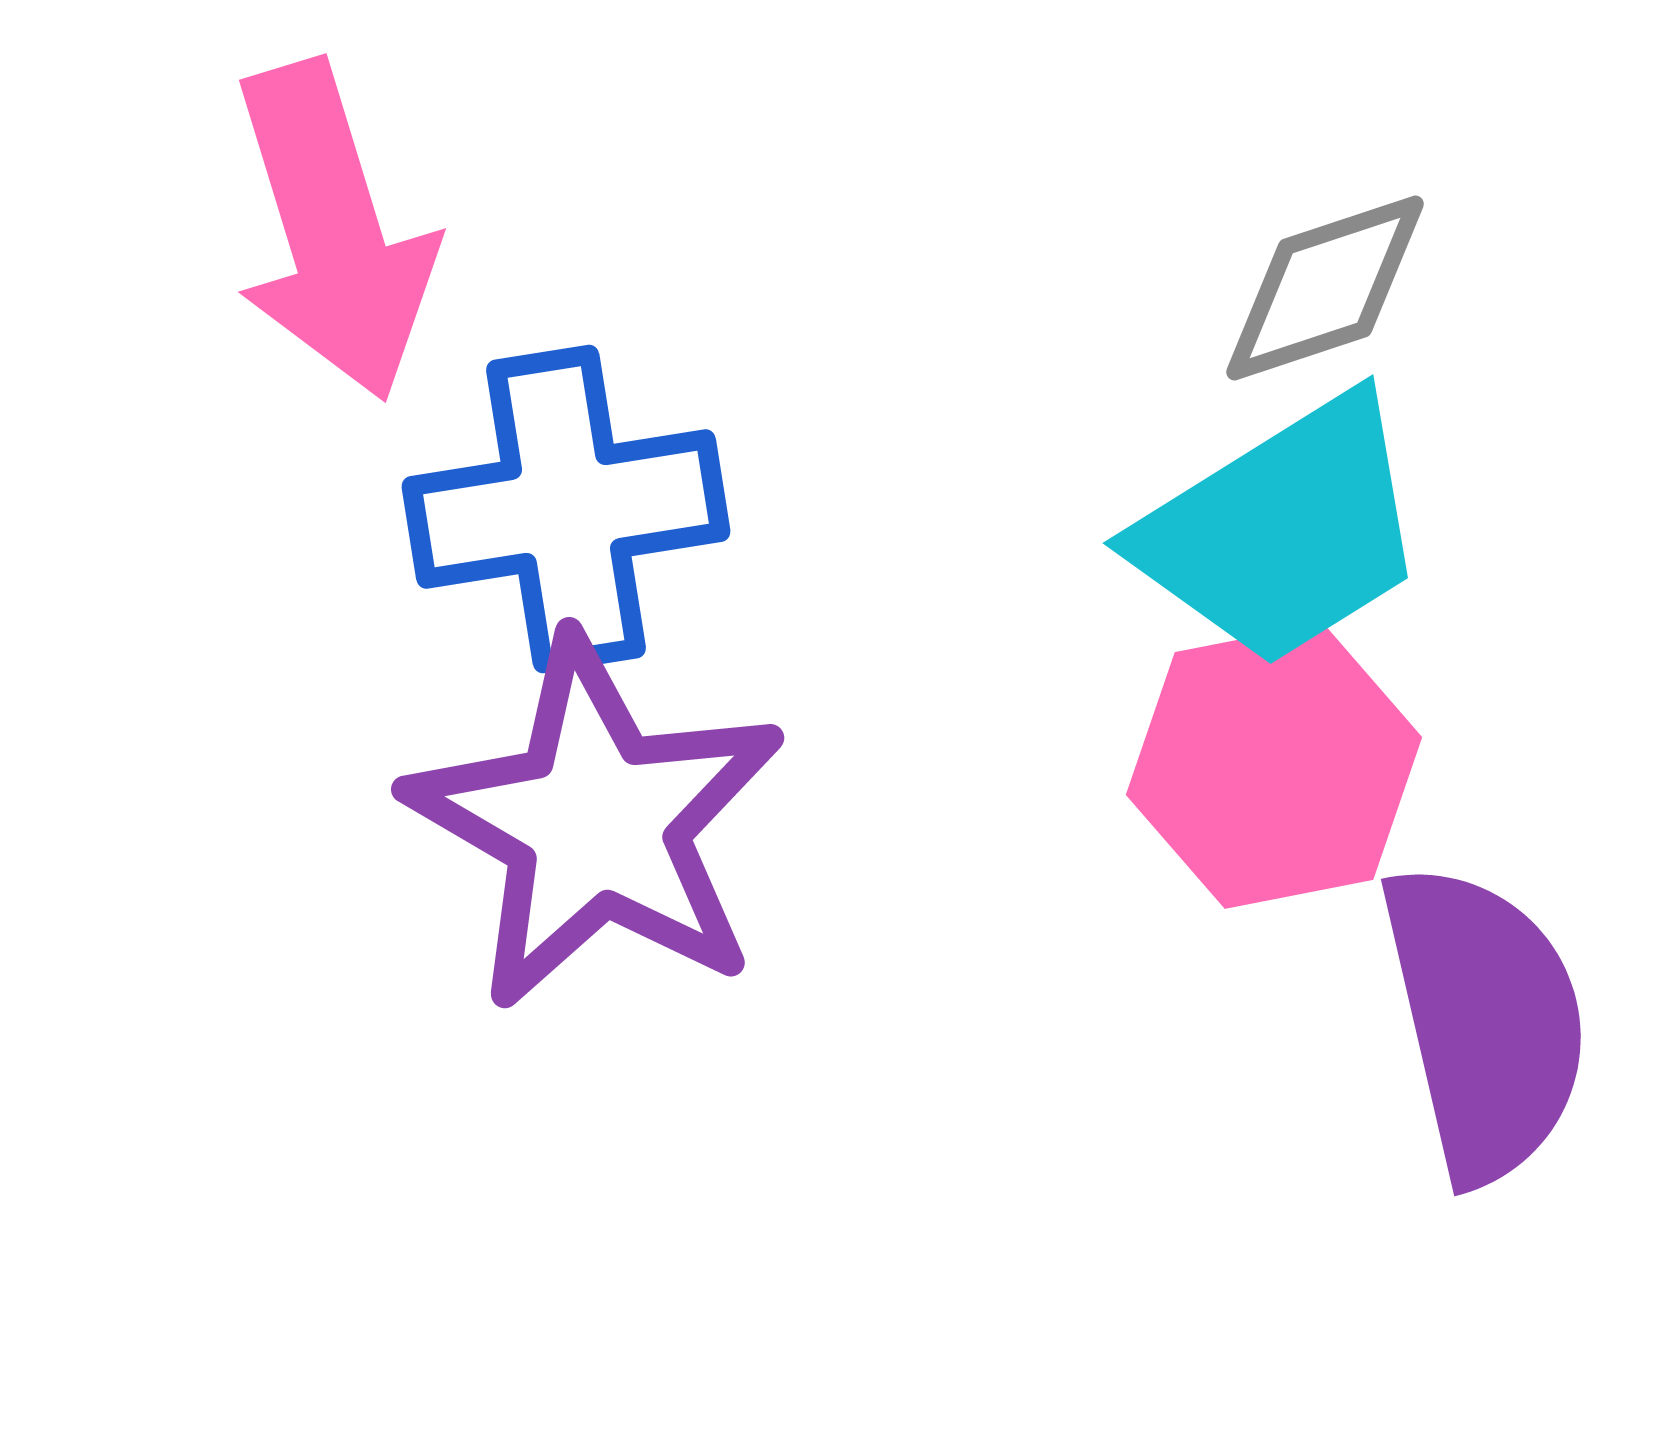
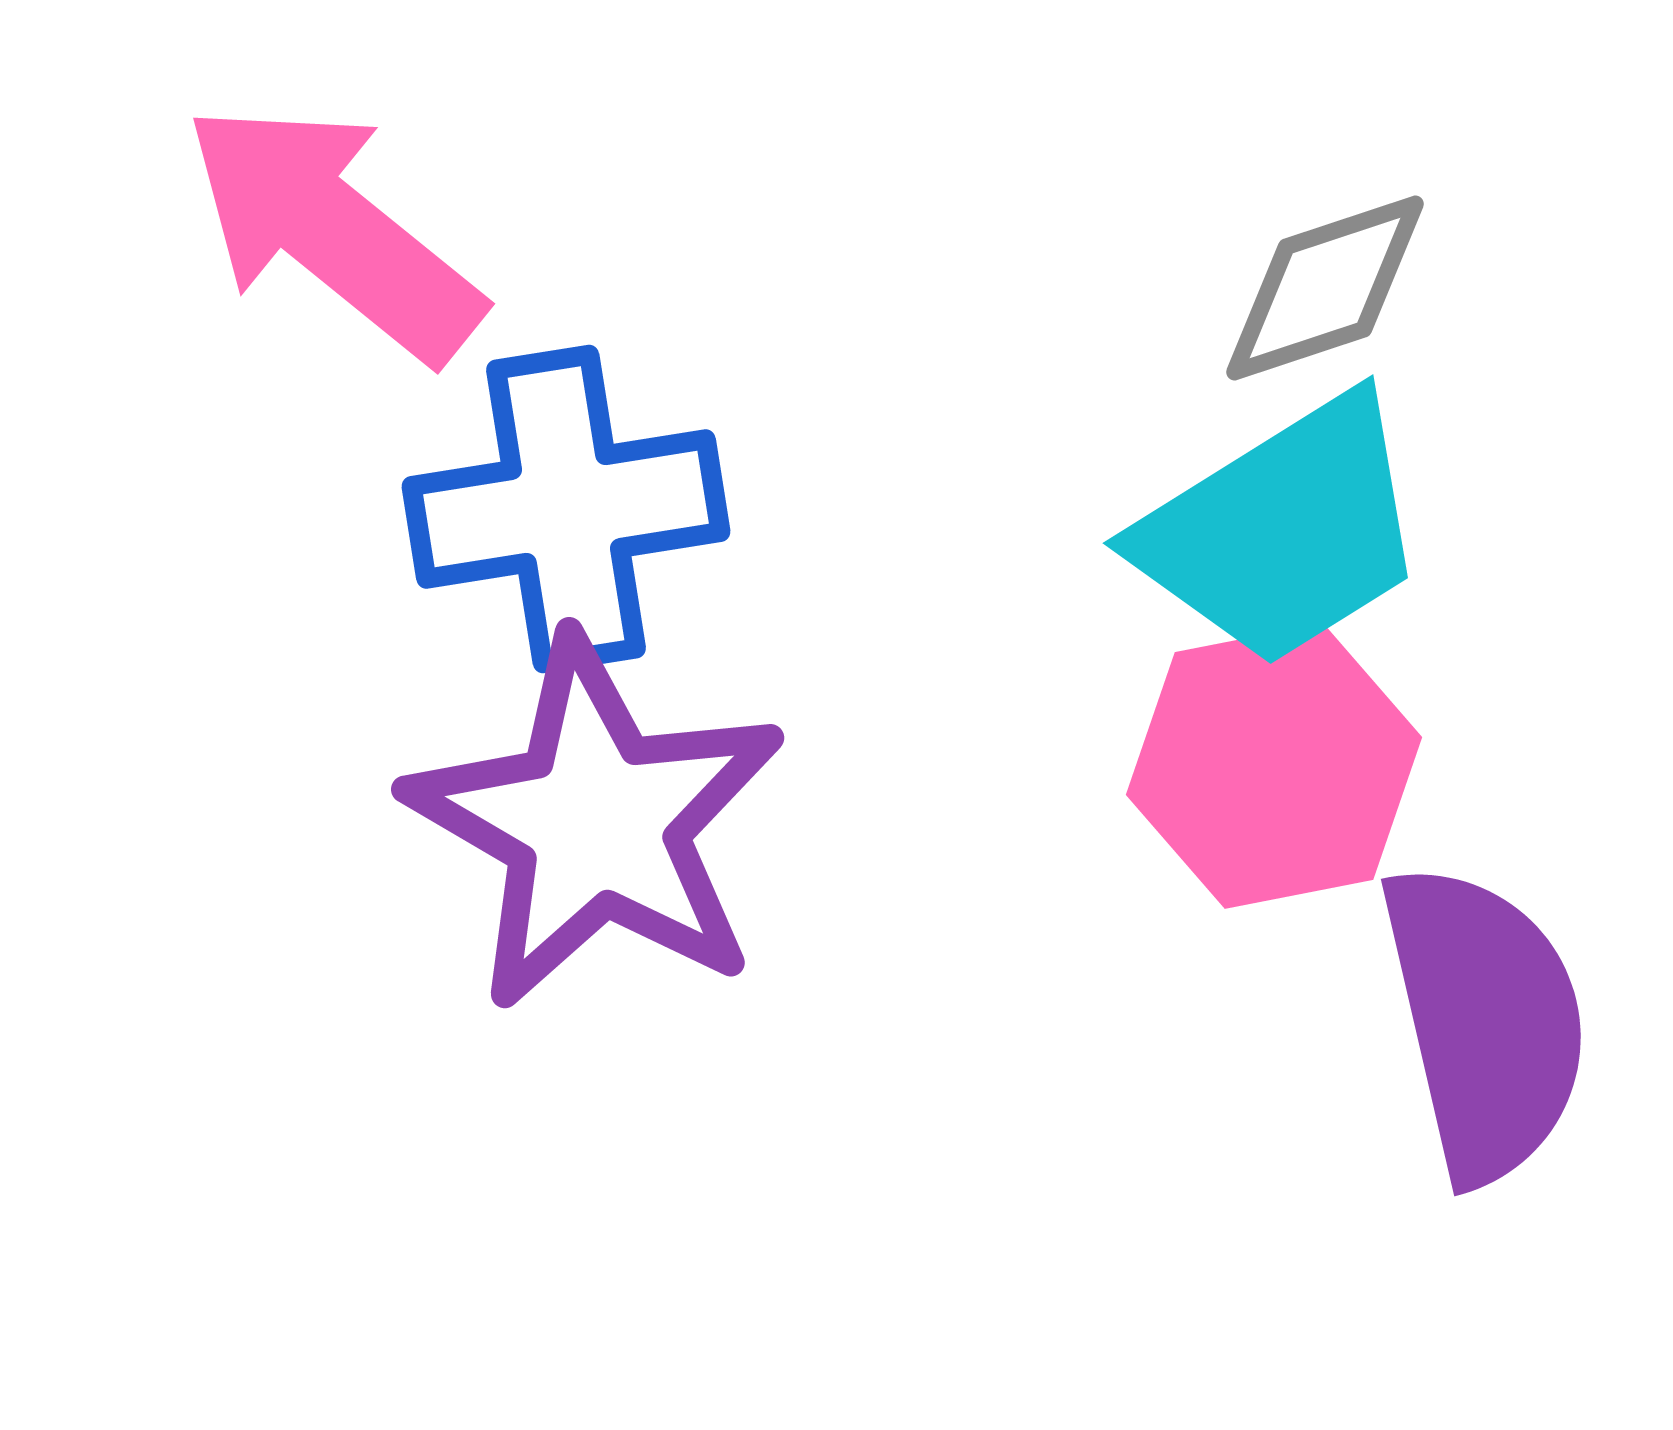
pink arrow: rotated 146 degrees clockwise
